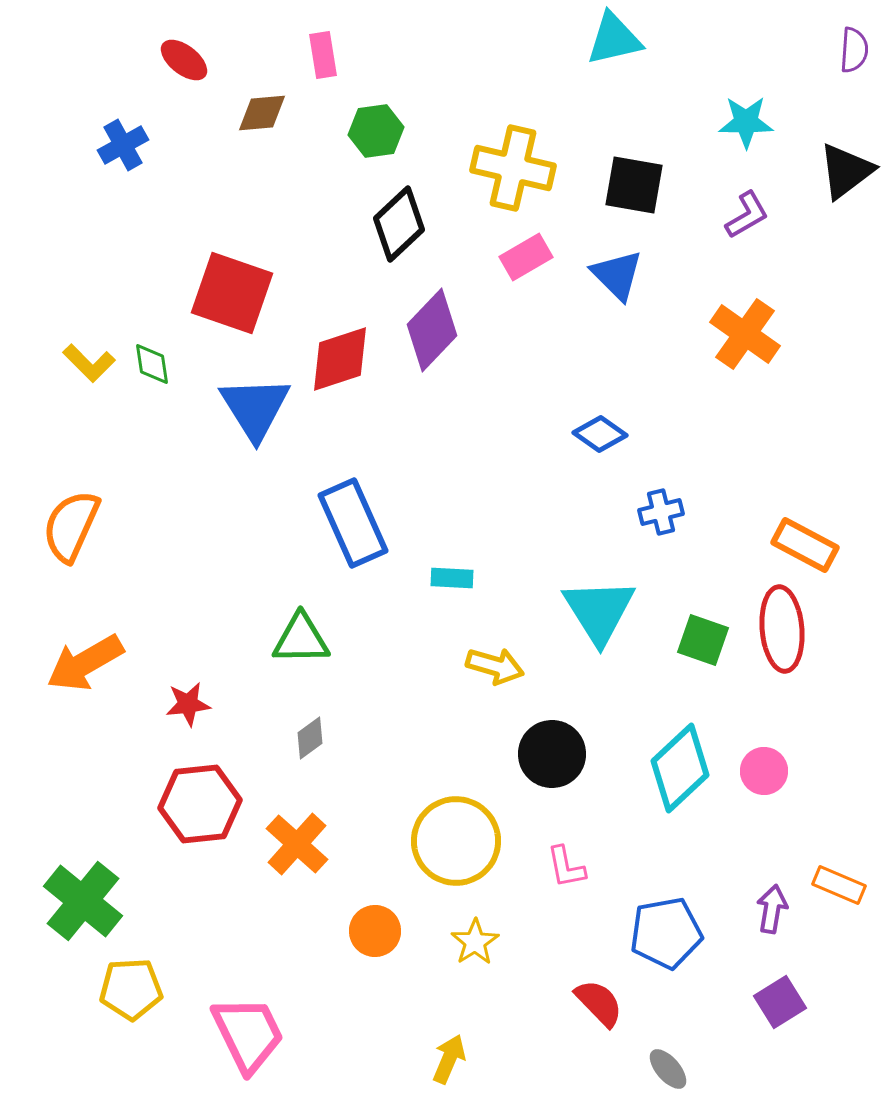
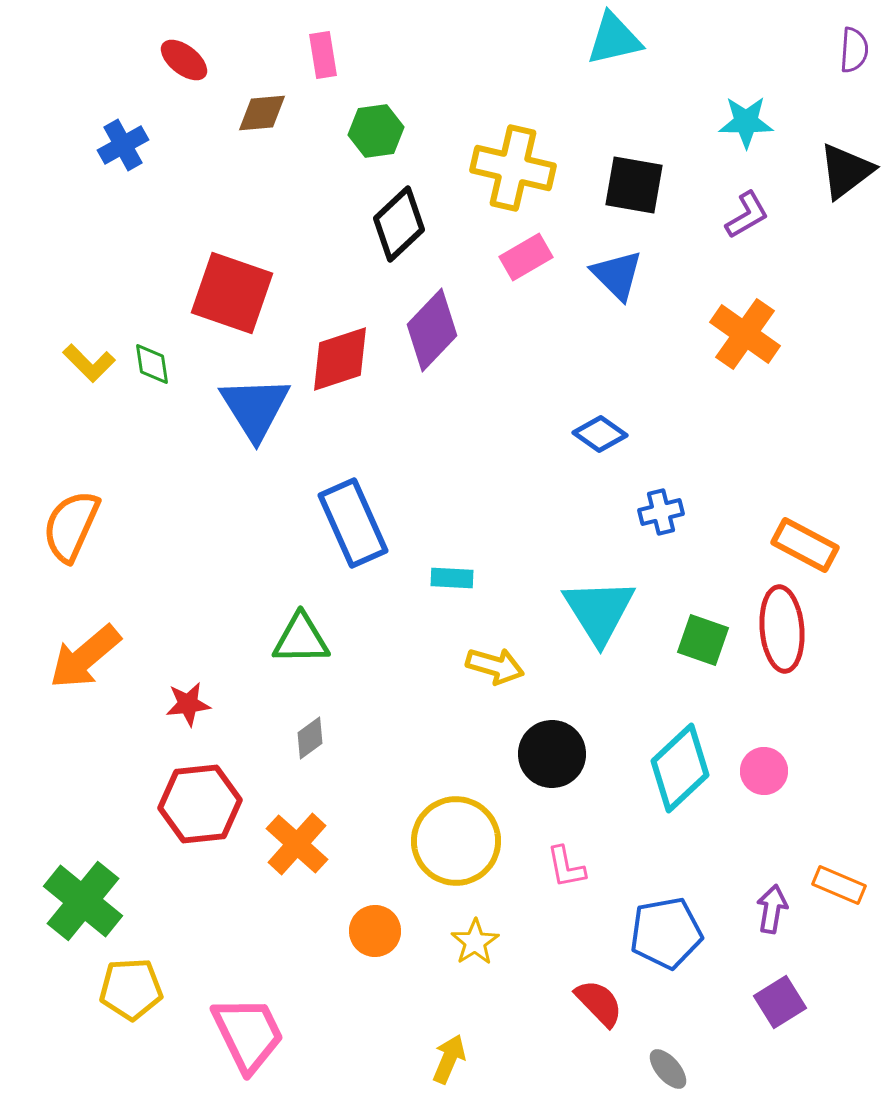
orange arrow at (85, 663): moved 6 px up; rotated 10 degrees counterclockwise
